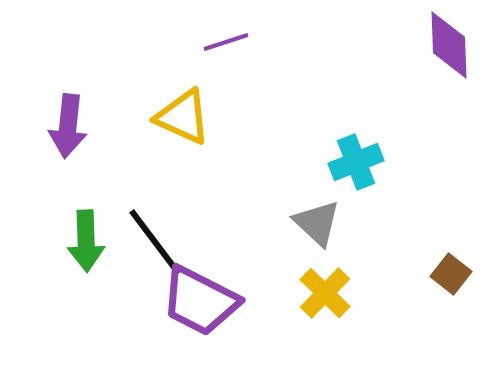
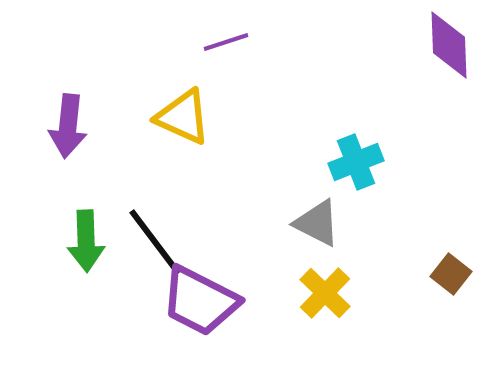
gray triangle: rotated 16 degrees counterclockwise
